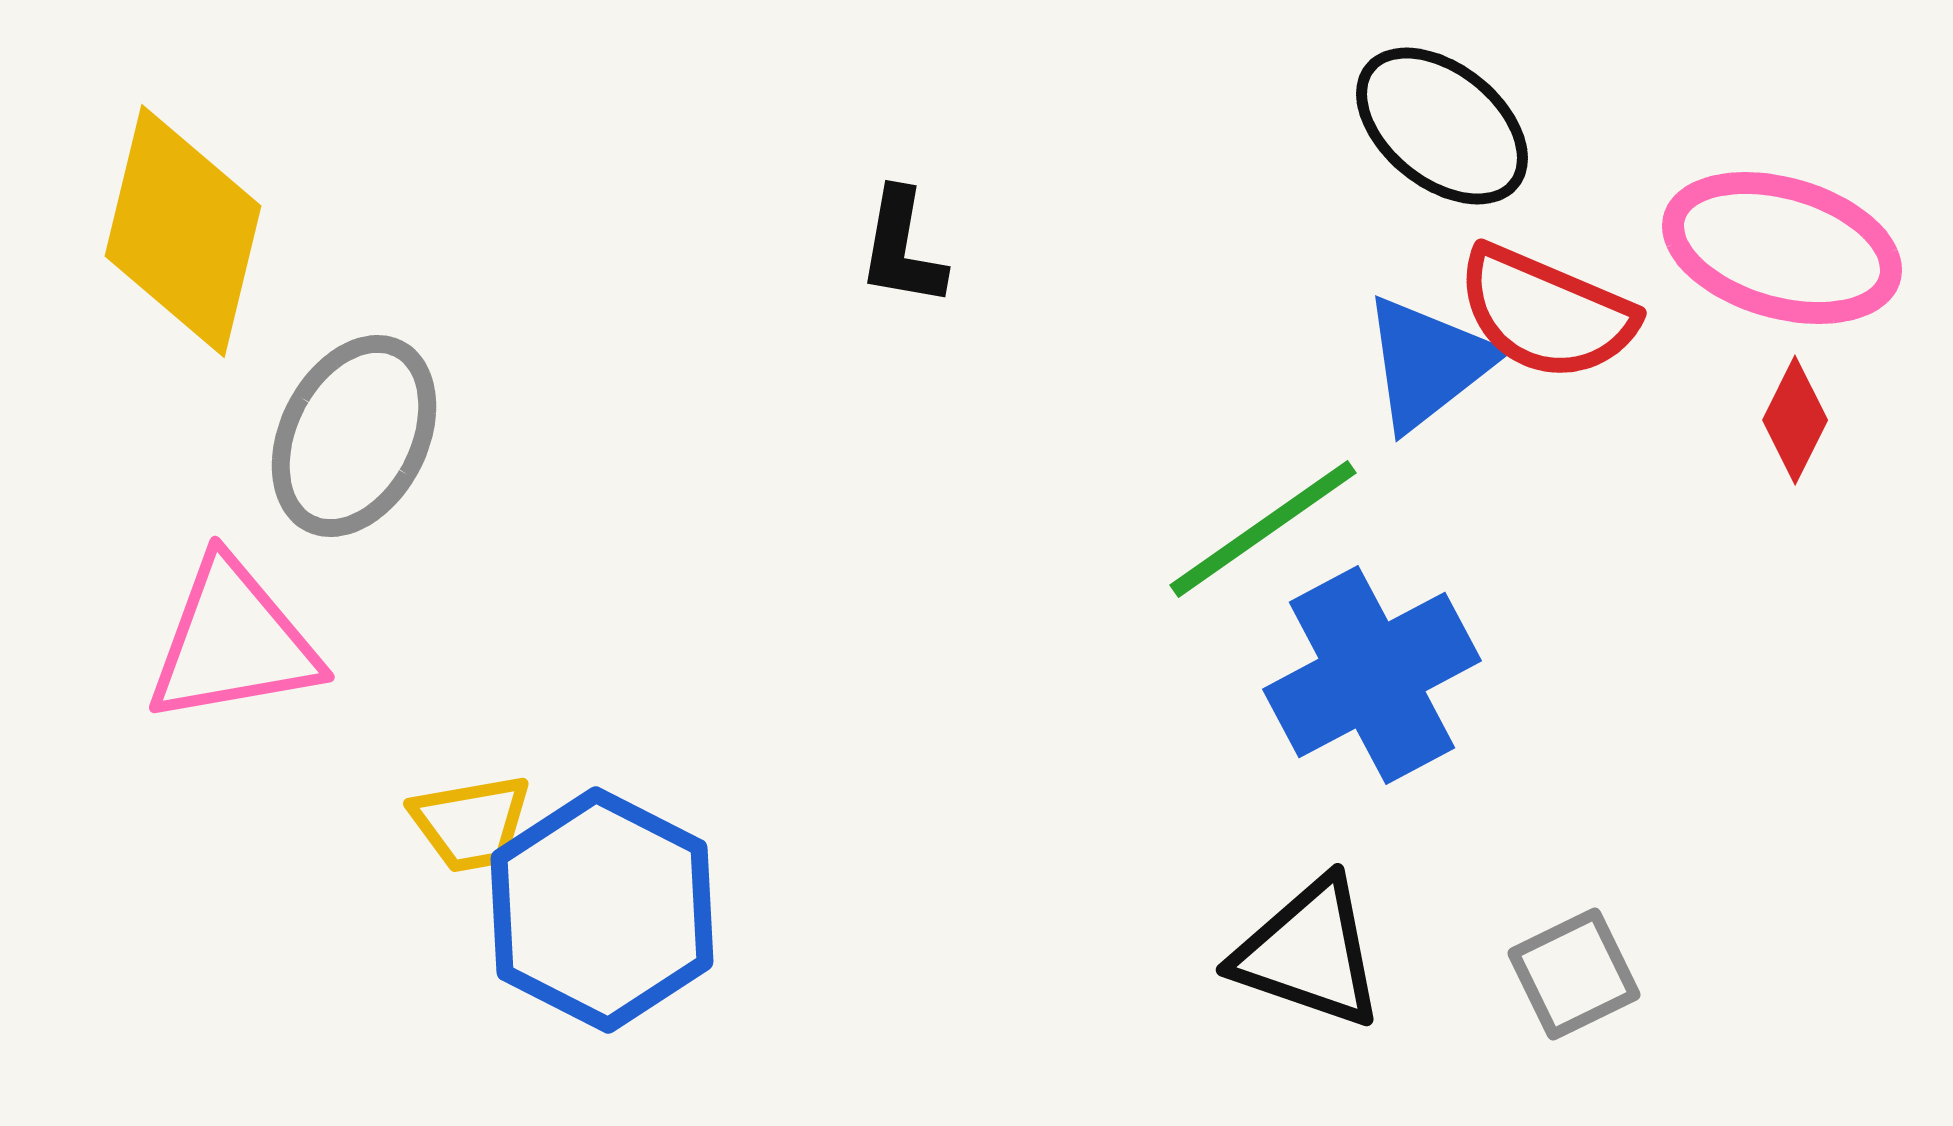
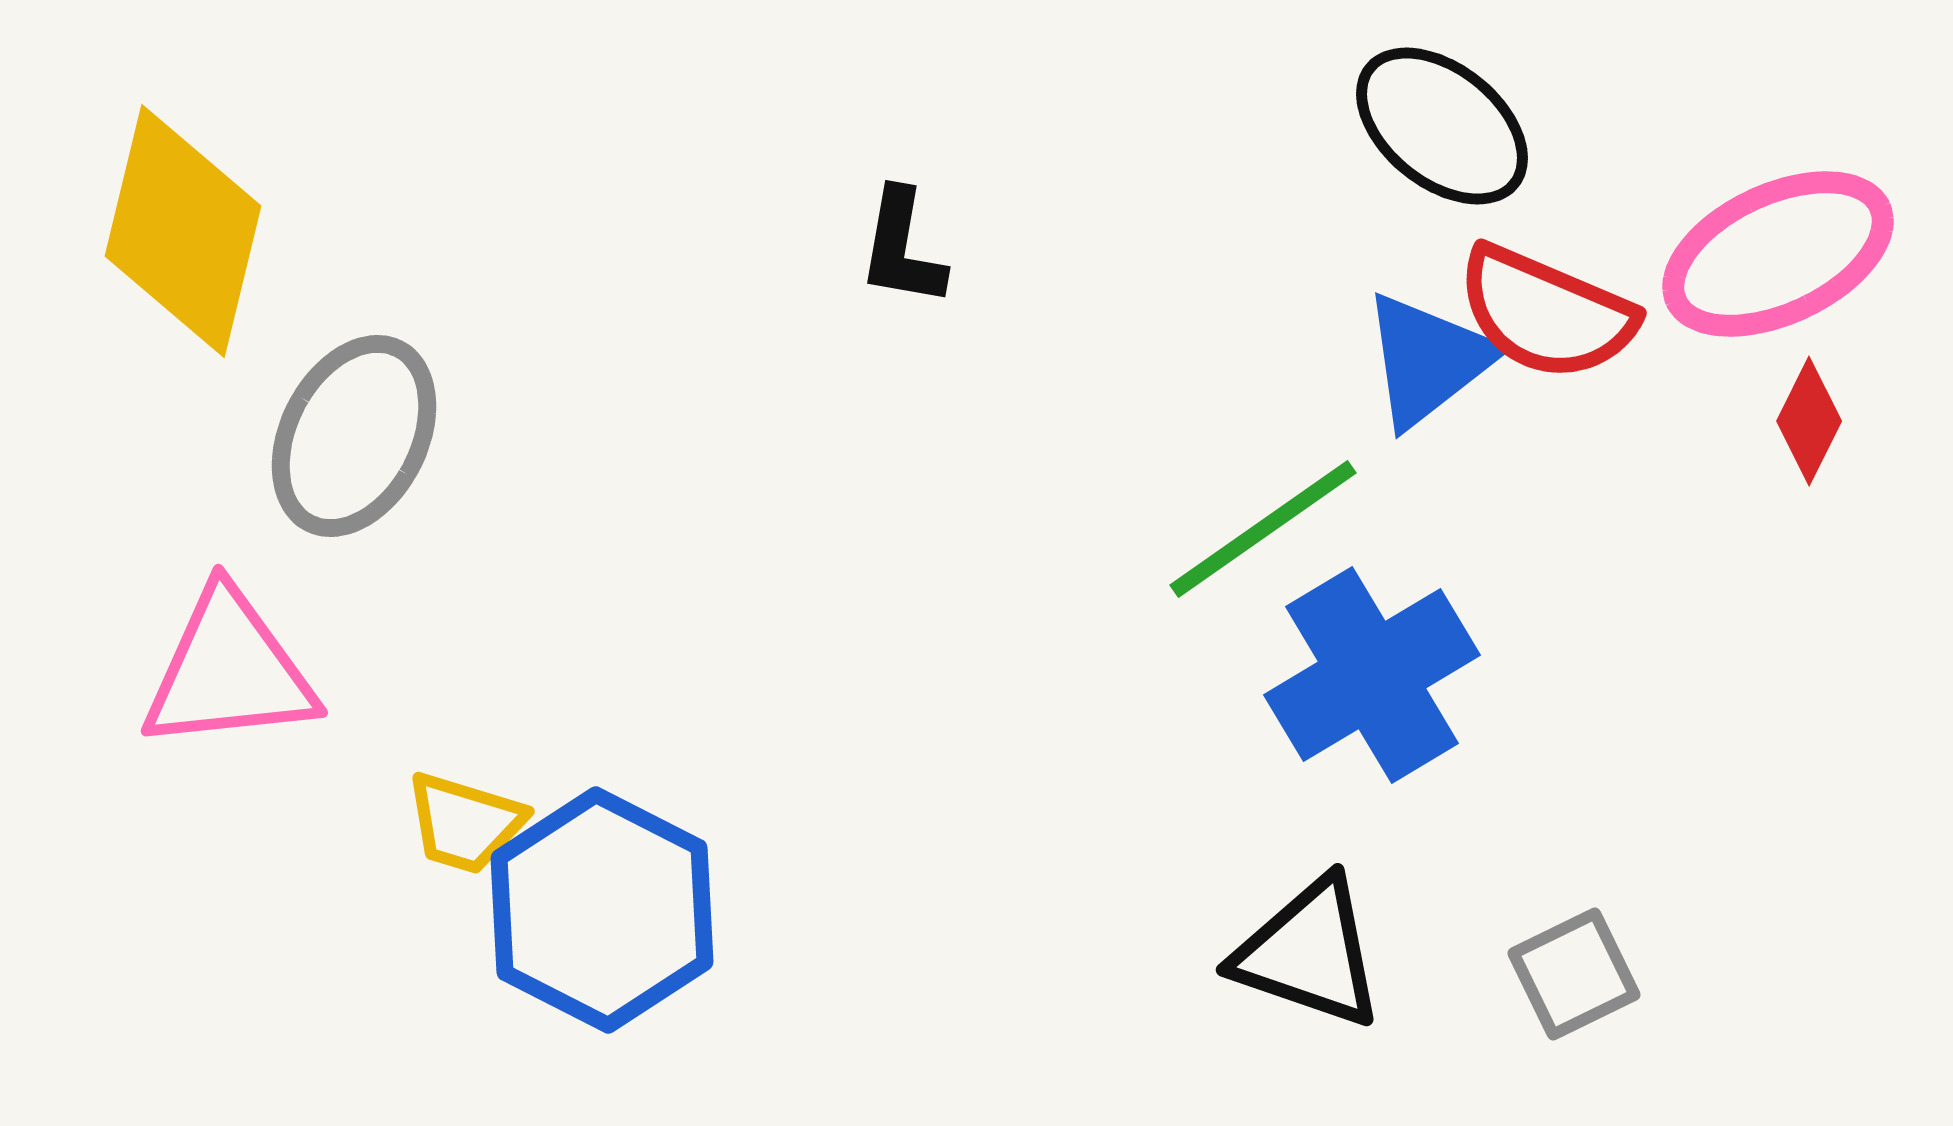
pink ellipse: moved 4 px left, 6 px down; rotated 41 degrees counterclockwise
blue triangle: moved 3 px up
red diamond: moved 14 px right, 1 px down
pink triangle: moved 4 px left, 29 px down; rotated 4 degrees clockwise
blue cross: rotated 3 degrees counterclockwise
yellow trapezoid: moved 6 px left; rotated 27 degrees clockwise
